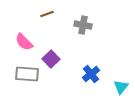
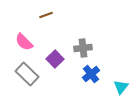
brown line: moved 1 px left, 1 px down
gray cross: moved 23 px down; rotated 18 degrees counterclockwise
purple square: moved 4 px right
gray rectangle: rotated 40 degrees clockwise
